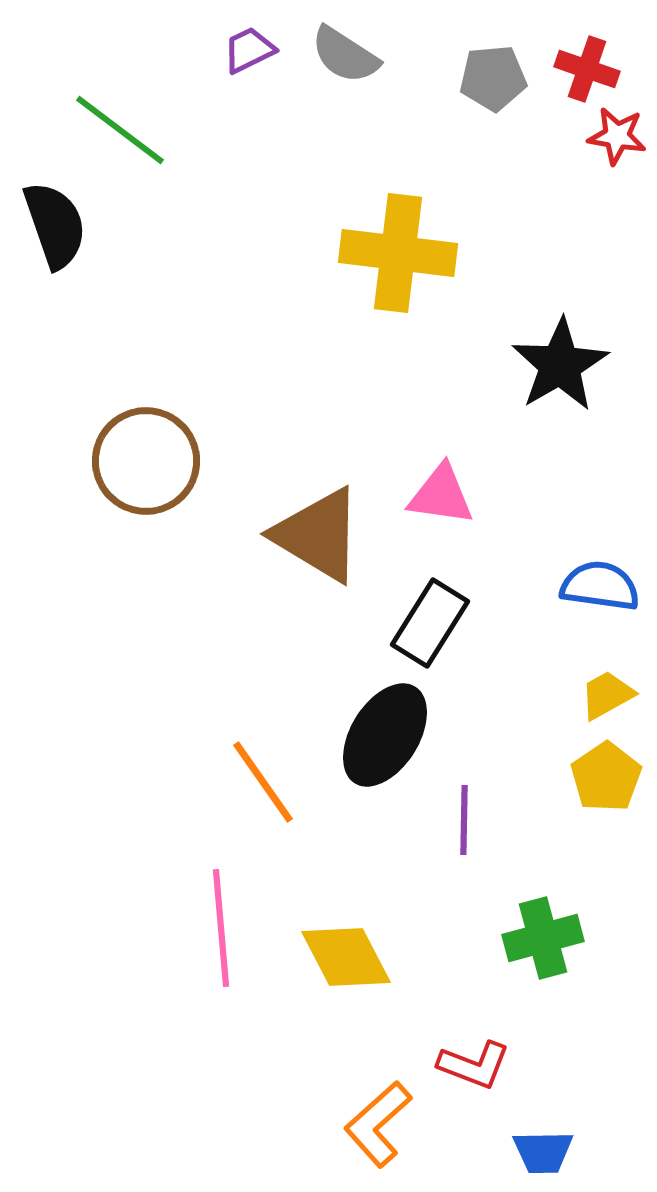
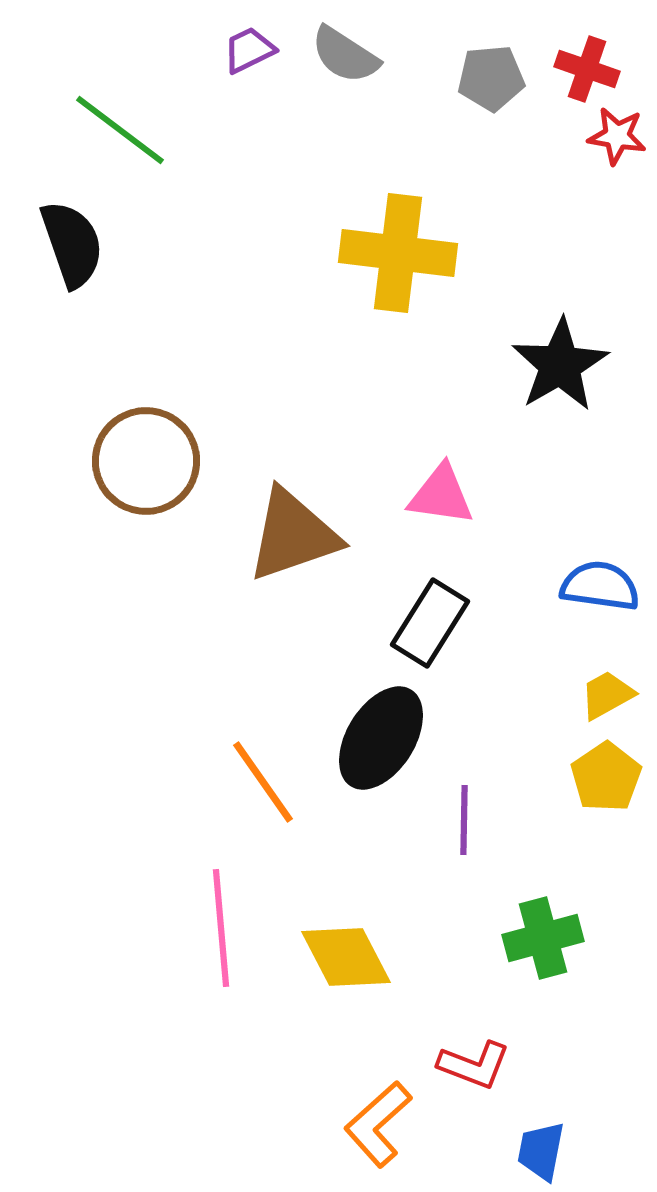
gray pentagon: moved 2 px left
black semicircle: moved 17 px right, 19 px down
brown triangle: moved 25 px left; rotated 50 degrees counterclockwise
black ellipse: moved 4 px left, 3 px down
blue trapezoid: moved 2 px left, 1 px up; rotated 102 degrees clockwise
